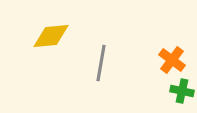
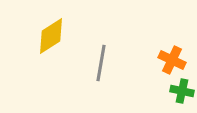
yellow diamond: rotated 27 degrees counterclockwise
orange cross: rotated 12 degrees counterclockwise
